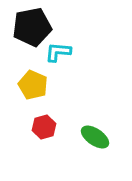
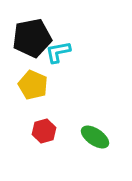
black pentagon: moved 11 px down
cyan L-shape: rotated 16 degrees counterclockwise
red hexagon: moved 4 px down
